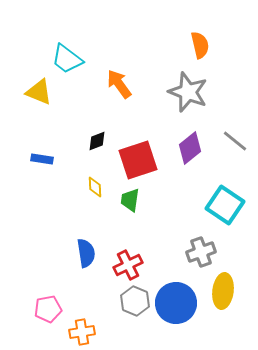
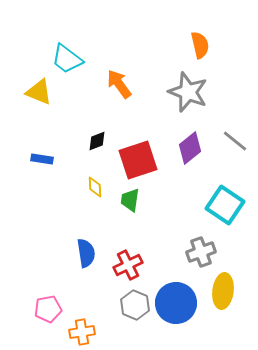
gray hexagon: moved 4 px down
